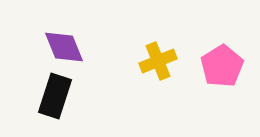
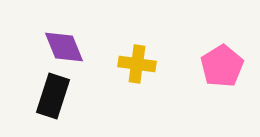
yellow cross: moved 21 px left, 3 px down; rotated 30 degrees clockwise
black rectangle: moved 2 px left
